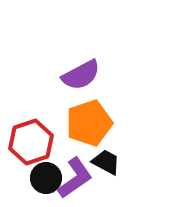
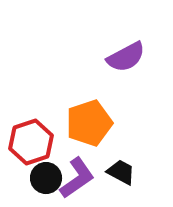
purple semicircle: moved 45 px right, 18 px up
black trapezoid: moved 15 px right, 10 px down
purple L-shape: moved 2 px right
